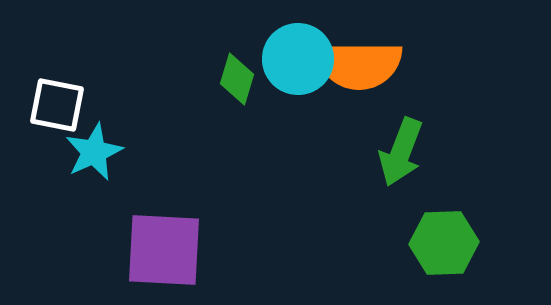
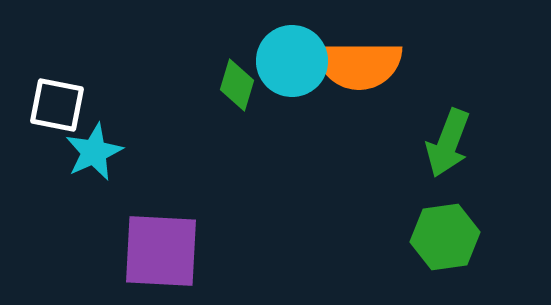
cyan circle: moved 6 px left, 2 px down
green diamond: moved 6 px down
green arrow: moved 47 px right, 9 px up
green hexagon: moved 1 px right, 6 px up; rotated 6 degrees counterclockwise
purple square: moved 3 px left, 1 px down
